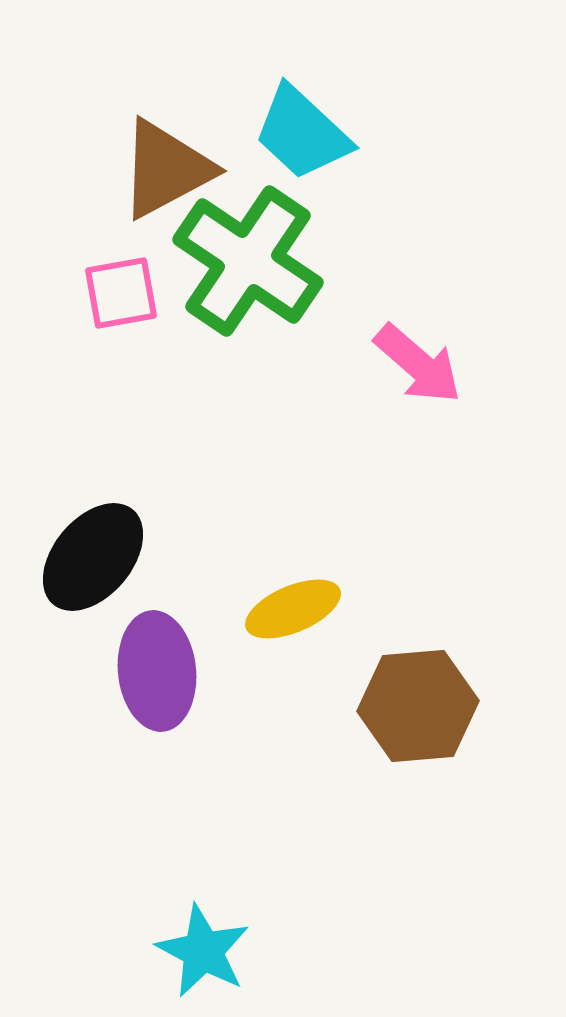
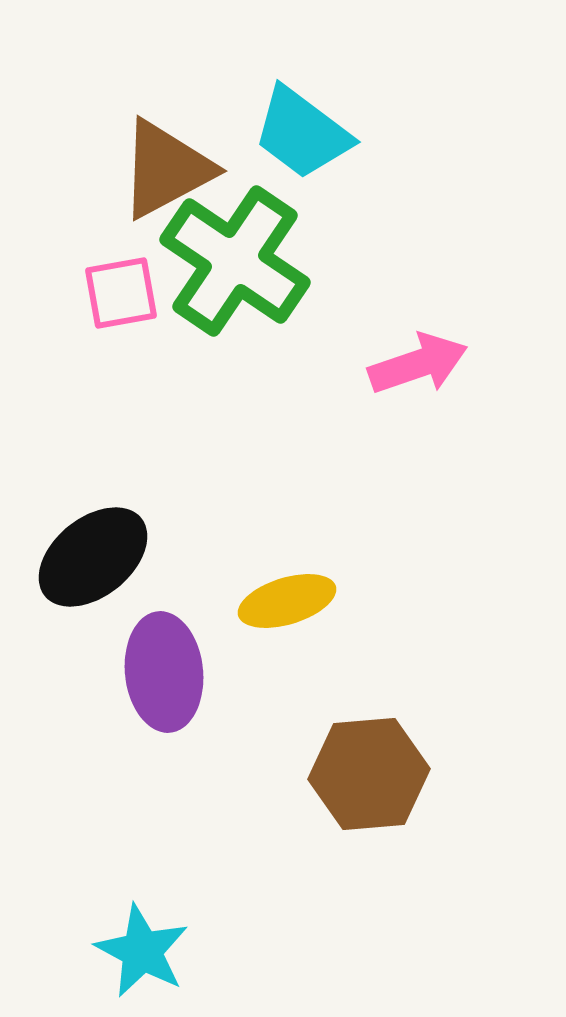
cyan trapezoid: rotated 6 degrees counterclockwise
green cross: moved 13 px left
pink arrow: rotated 60 degrees counterclockwise
black ellipse: rotated 11 degrees clockwise
yellow ellipse: moved 6 px left, 8 px up; rotated 6 degrees clockwise
purple ellipse: moved 7 px right, 1 px down
brown hexagon: moved 49 px left, 68 px down
cyan star: moved 61 px left
